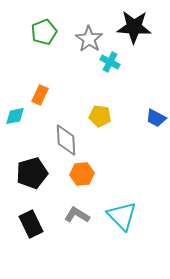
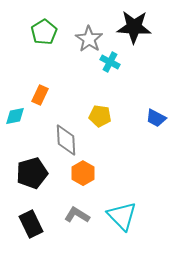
green pentagon: rotated 10 degrees counterclockwise
orange hexagon: moved 1 px right, 1 px up; rotated 25 degrees counterclockwise
